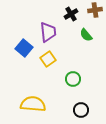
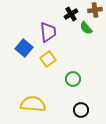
green semicircle: moved 7 px up
